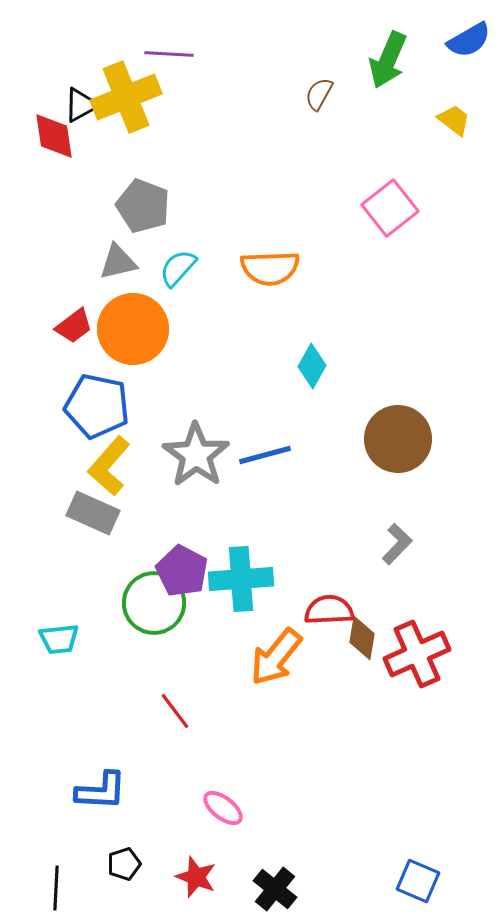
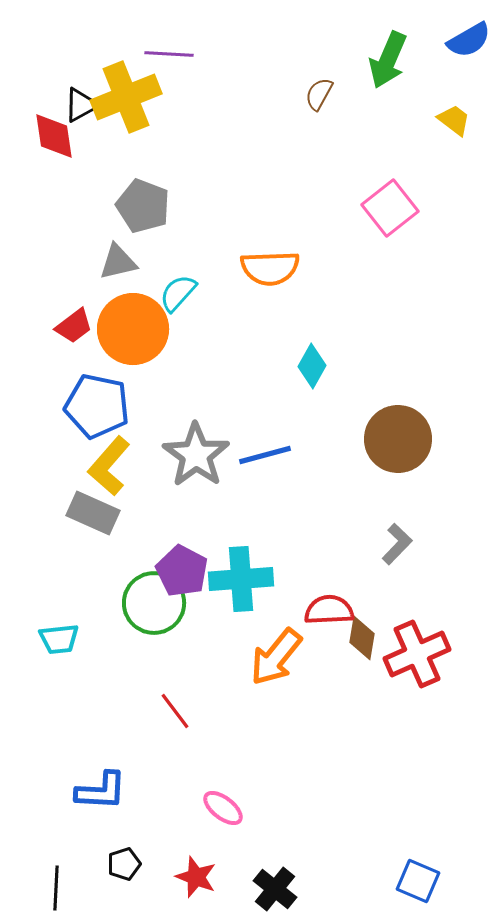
cyan semicircle: moved 25 px down
